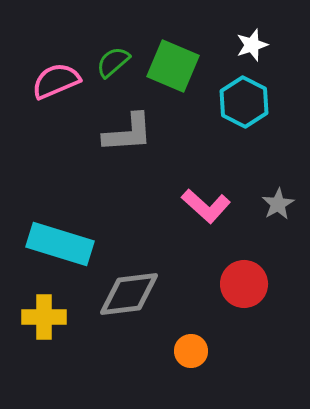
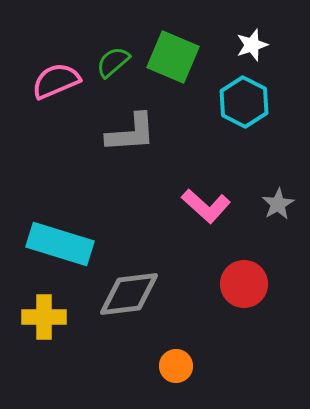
green square: moved 9 px up
gray L-shape: moved 3 px right
orange circle: moved 15 px left, 15 px down
